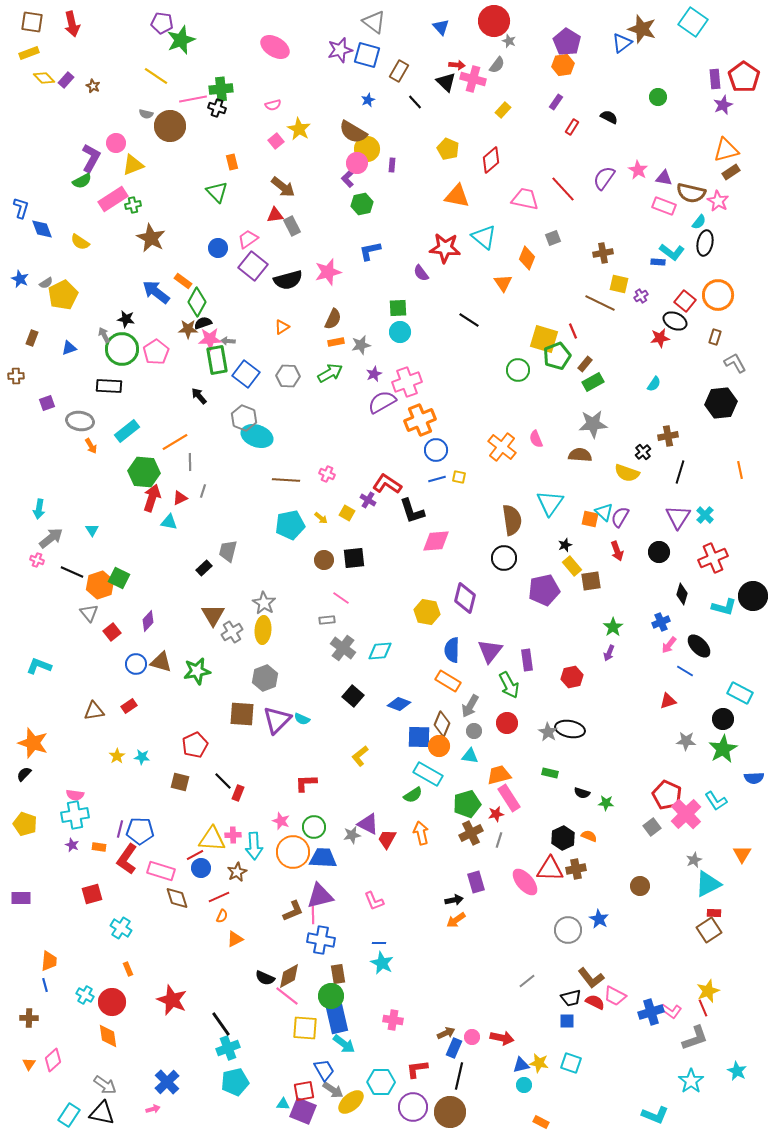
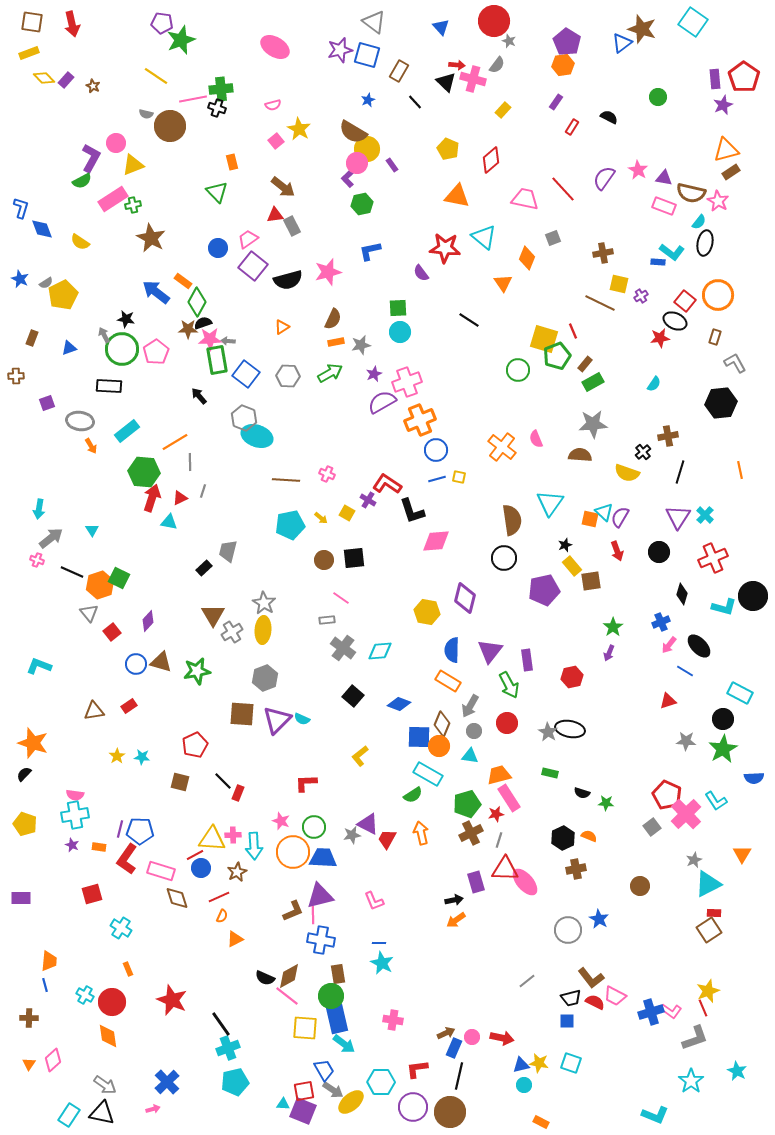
purple rectangle at (392, 165): rotated 40 degrees counterclockwise
red triangle at (550, 869): moved 45 px left
